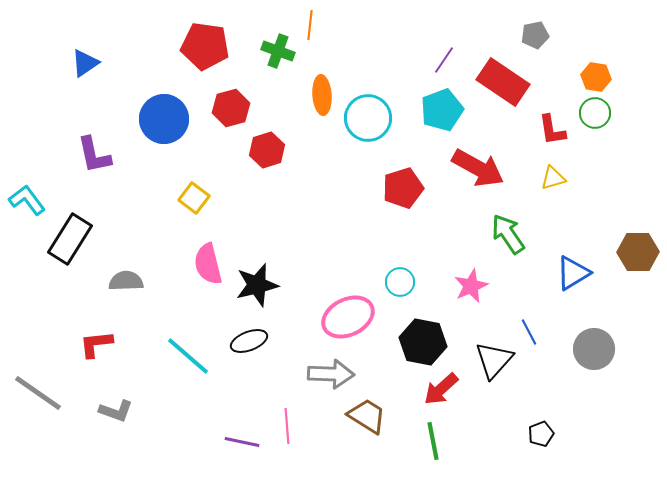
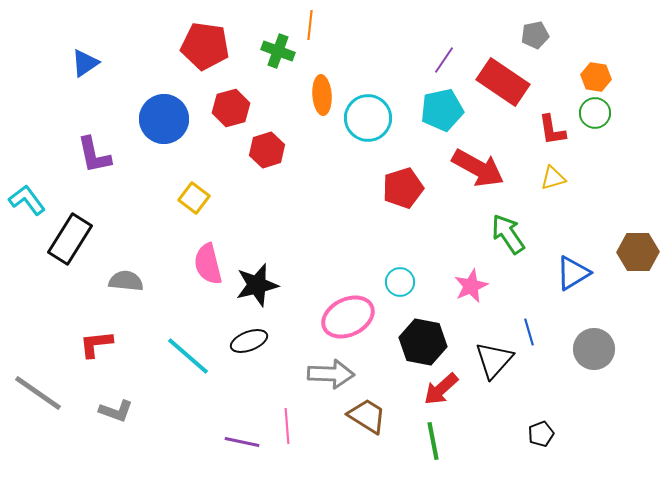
cyan pentagon at (442, 110): rotated 9 degrees clockwise
gray semicircle at (126, 281): rotated 8 degrees clockwise
blue line at (529, 332): rotated 12 degrees clockwise
